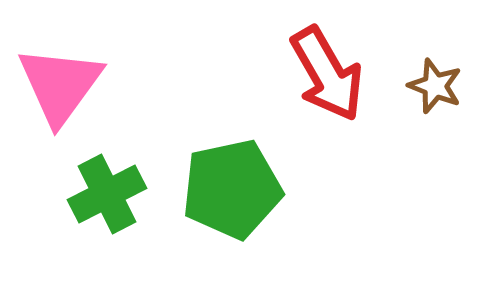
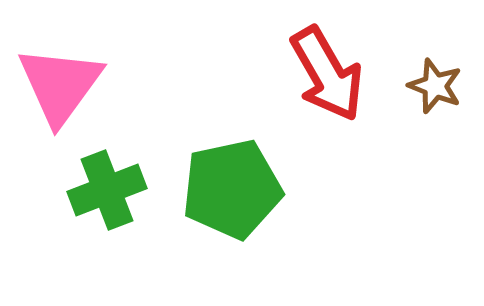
green cross: moved 4 px up; rotated 6 degrees clockwise
